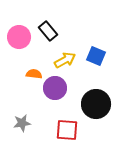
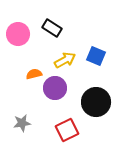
black rectangle: moved 4 px right, 3 px up; rotated 18 degrees counterclockwise
pink circle: moved 1 px left, 3 px up
orange semicircle: rotated 21 degrees counterclockwise
black circle: moved 2 px up
red square: rotated 30 degrees counterclockwise
